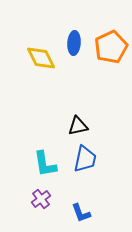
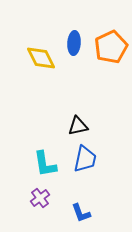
purple cross: moved 1 px left, 1 px up
